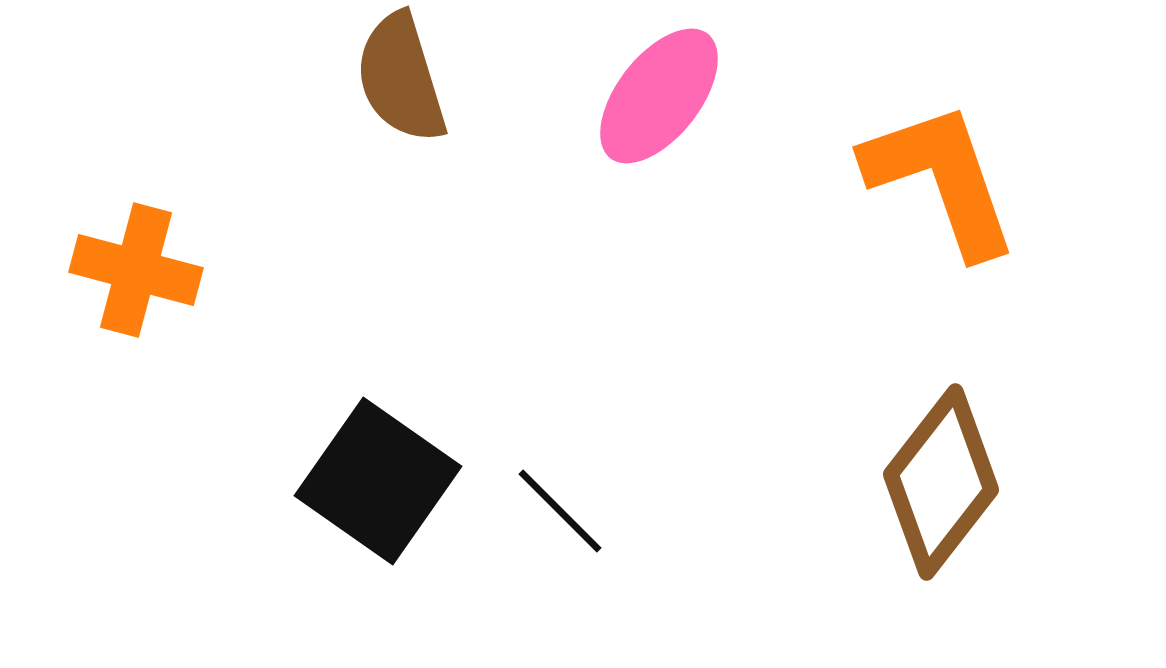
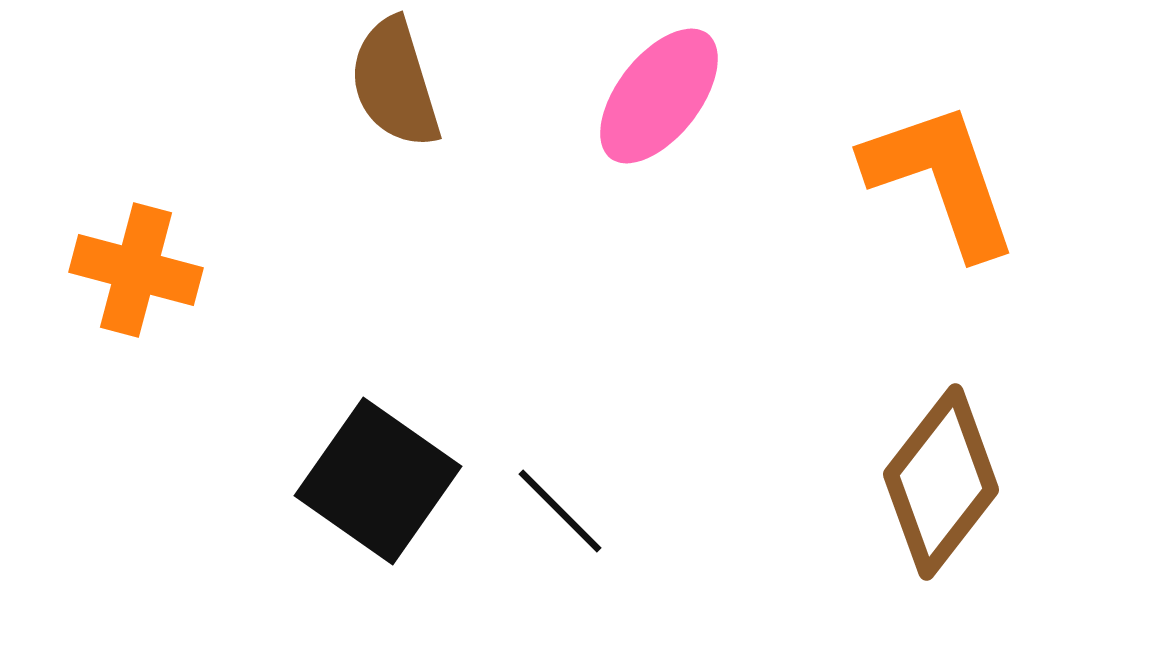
brown semicircle: moved 6 px left, 5 px down
